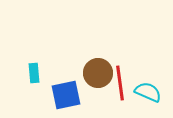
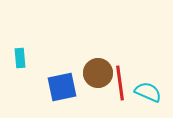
cyan rectangle: moved 14 px left, 15 px up
blue square: moved 4 px left, 8 px up
